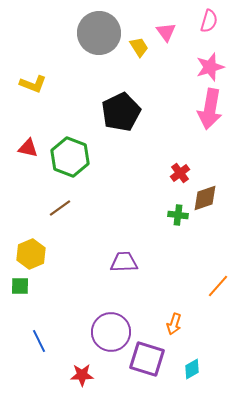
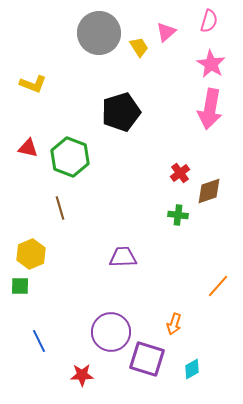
pink triangle: rotated 25 degrees clockwise
pink star: moved 1 px right, 3 px up; rotated 24 degrees counterclockwise
black pentagon: rotated 9 degrees clockwise
brown diamond: moved 4 px right, 7 px up
brown line: rotated 70 degrees counterclockwise
purple trapezoid: moved 1 px left, 5 px up
